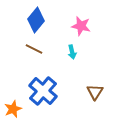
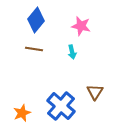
brown line: rotated 18 degrees counterclockwise
blue cross: moved 18 px right, 15 px down
orange star: moved 9 px right, 4 px down
